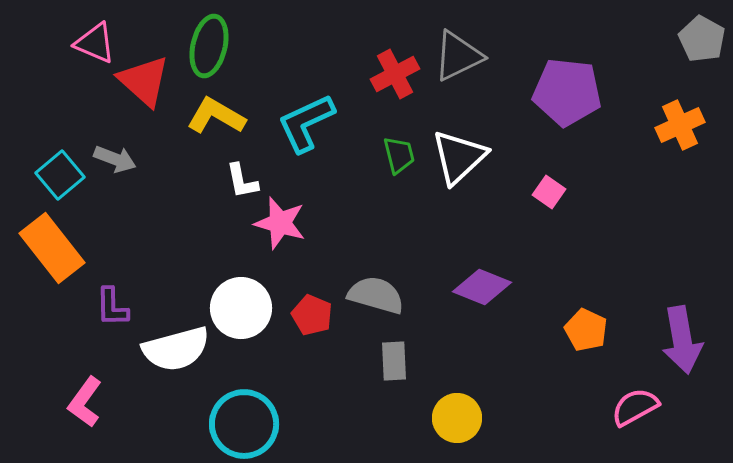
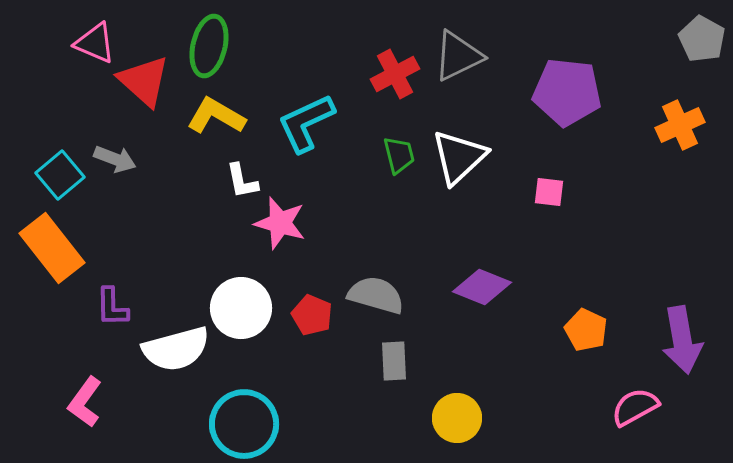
pink square: rotated 28 degrees counterclockwise
